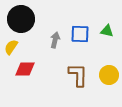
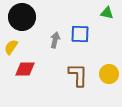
black circle: moved 1 px right, 2 px up
green triangle: moved 18 px up
yellow circle: moved 1 px up
